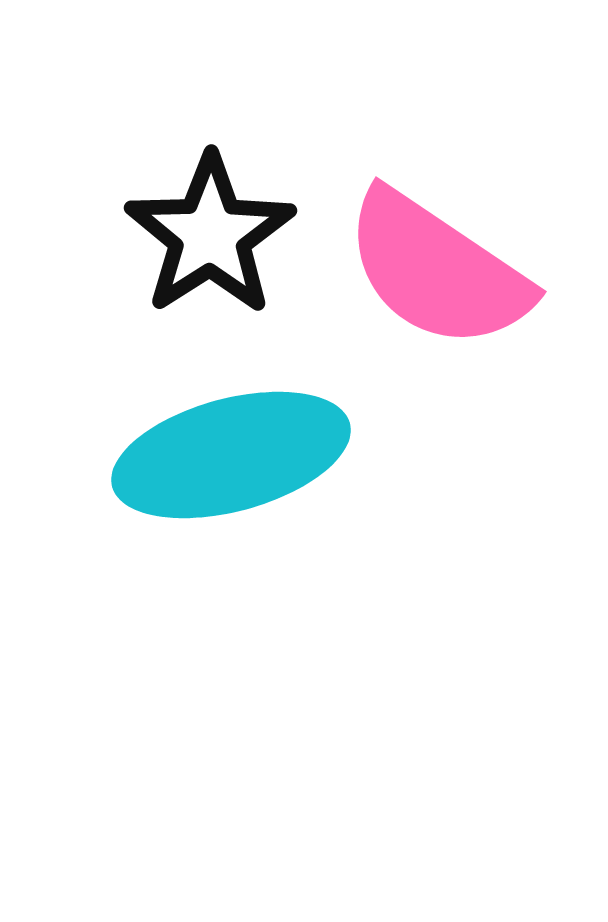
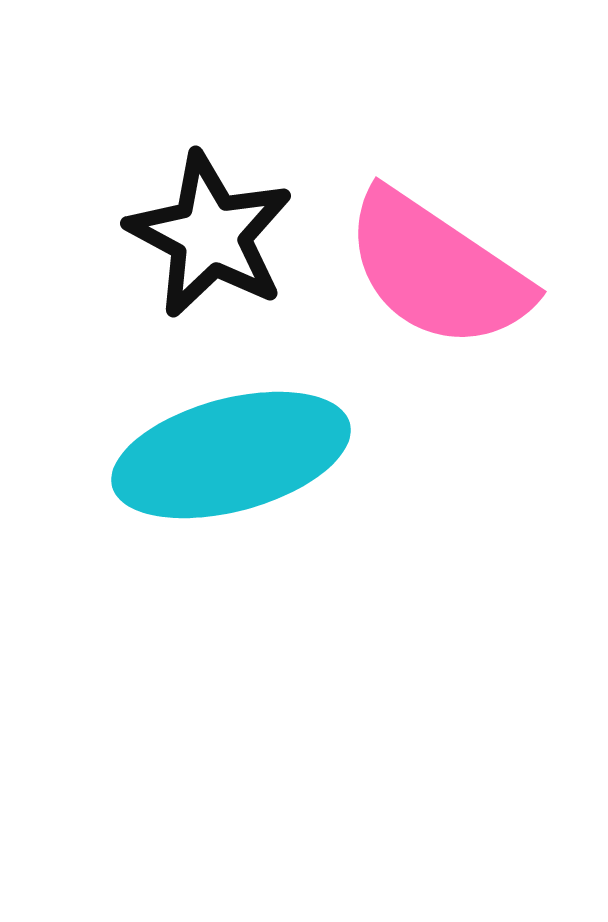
black star: rotated 11 degrees counterclockwise
